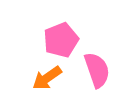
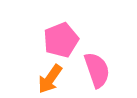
orange arrow: moved 3 px right, 1 px down; rotated 20 degrees counterclockwise
